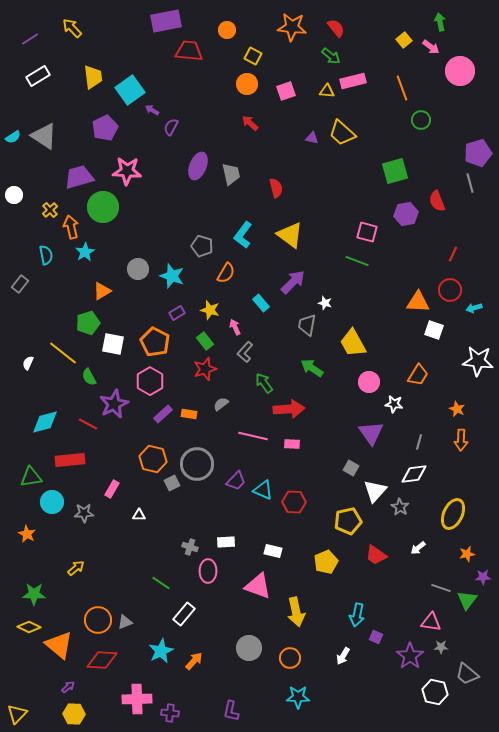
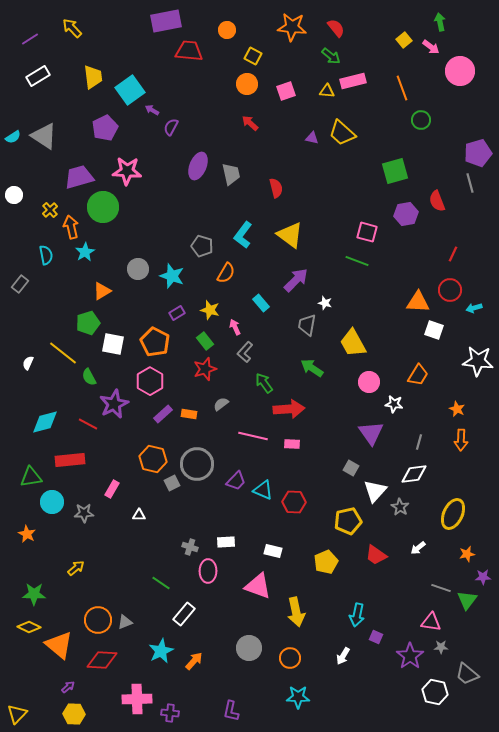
purple arrow at (293, 282): moved 3 px right, 2 px up
